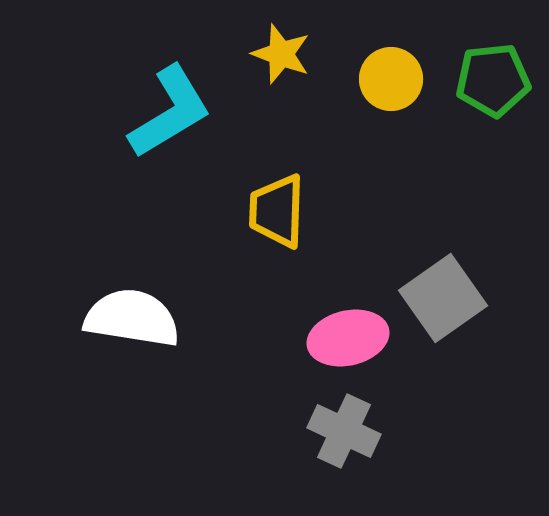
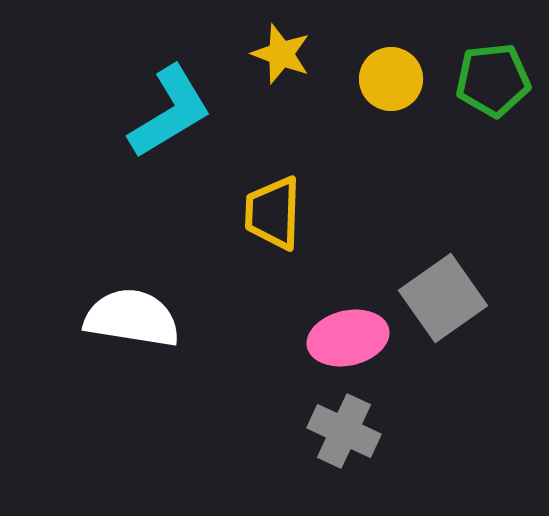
yellow trapezoid: moved 4 px left, 2 px down
